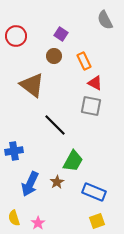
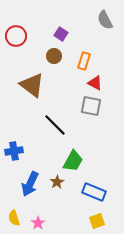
orange rectangle: rotated 42 degrees clockwise
